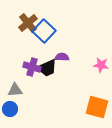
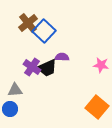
purple cross: rotated 18 degrees clockwise
orange square: rotated 25 degrees clockwise
